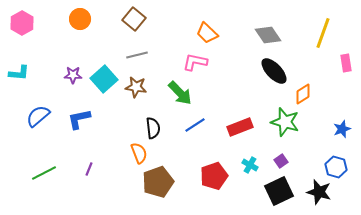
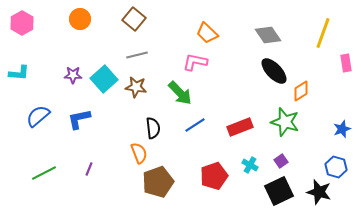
orange diamond: moved 2 px left, 3 px up
